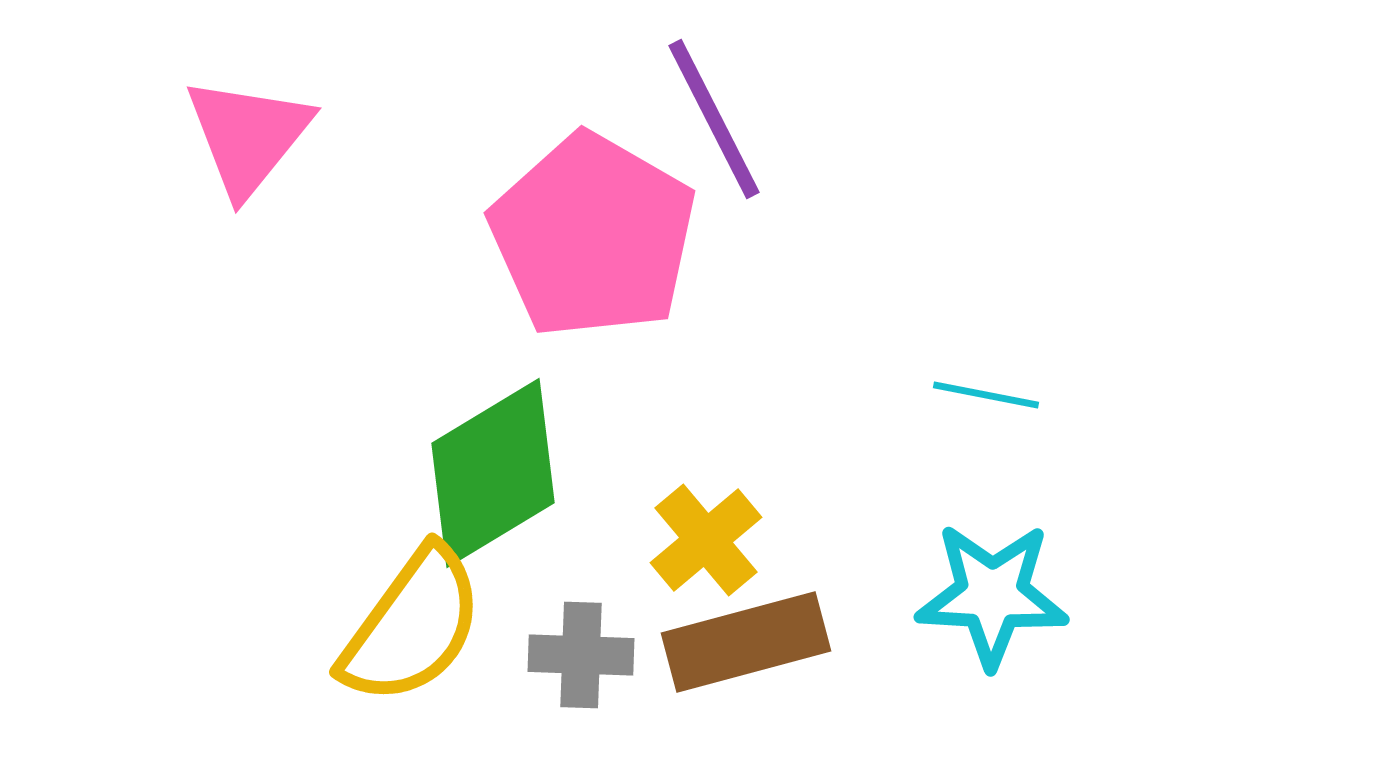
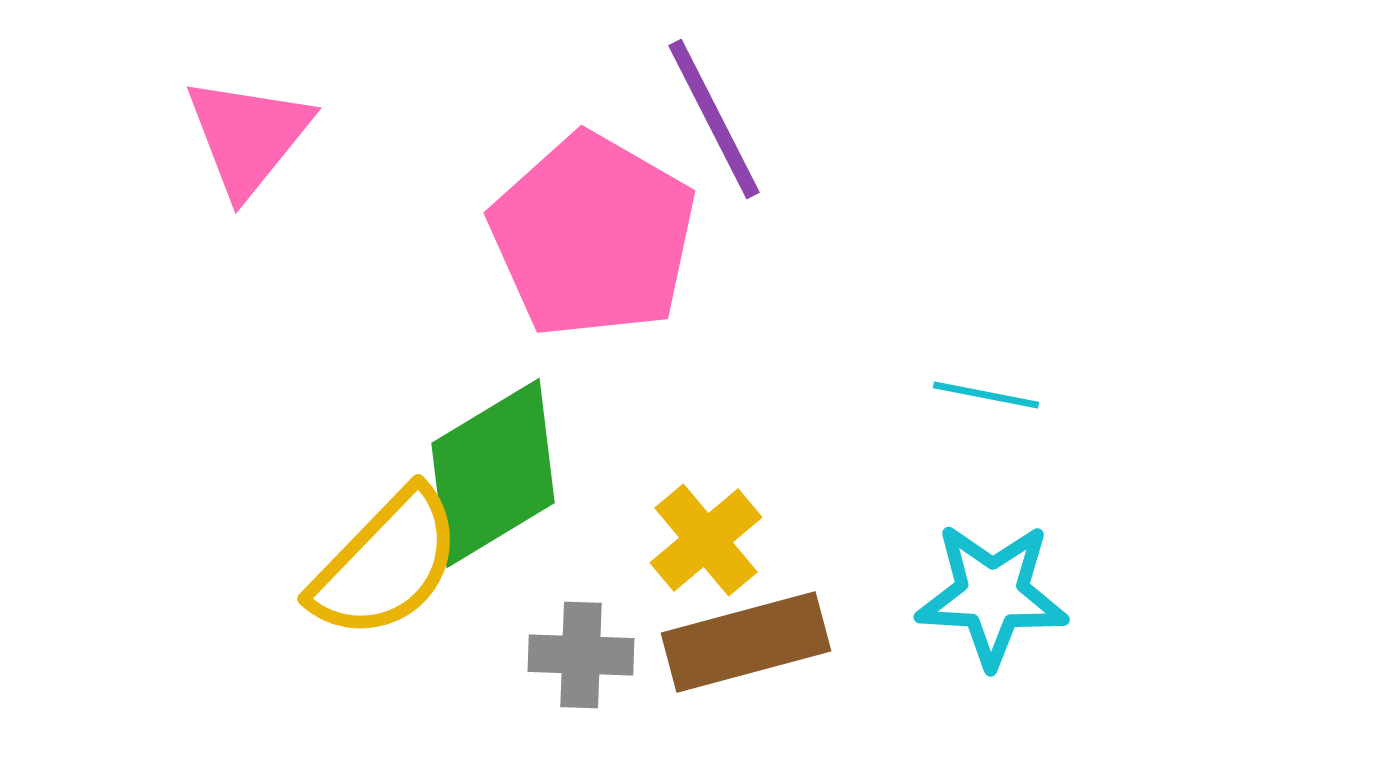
yellow semicircle: moved 26 px left, 62 px up; rotated 8 degrees clockwise
